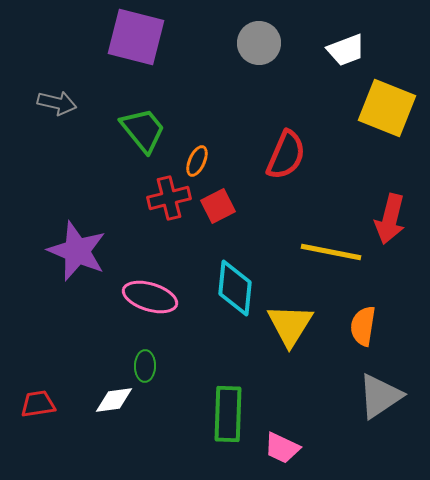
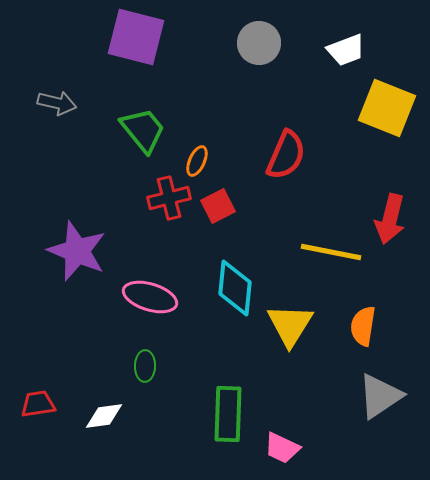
white diamond: moved 10 px left, 16 px down
